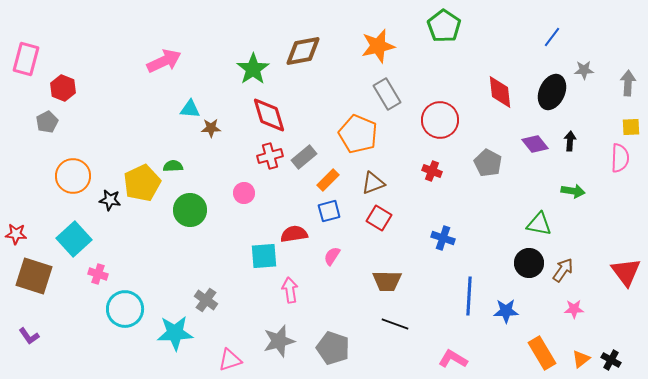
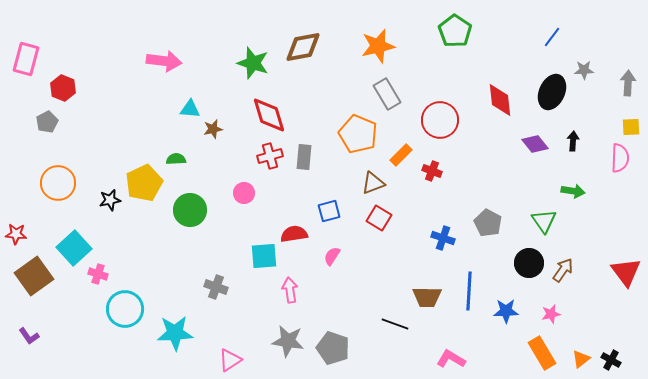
green pentagon at (444, 26): moved 11 px right, 5 px down
brown diamond at (303, 51): moved 4 px up
pink arrow at (164, 61): rotated 32 degrees clockwise
green star at (253, 69): moved 6 px up; rotated 20 degrees counterclockwise
red diamond at (500, 92): moved 8 px down
brown star at (211, 128): moved 2 px right, 1 px down; rotated 12 degrees counterclockwise
black arrow at (570, 141): moved 3 px right
gray rectangle at (304, 157): rotated 45 degrees counterclockwise
gray pentagon at (488, 163): moved 60 px down
green semicircle at (173, 166): moved 3 px right, 7 px up
orange circle at (73, 176): moved 15 px left, 7 px down
orange rectangle at (328, 180): moved 73 px right, 25 px up
yellow pentagon at (142, 183): moved 2 px right
black star at (110, 200): rotated 20 degrees counterclockwise
green triangle at (539, 224): moved 5 px right, 3 px up; rotated 44 degrees clockwise
cyan square at (74, 239): moved 9 px down
brown square at (34, 276): rotated 36 degrees clockwise
brown trapezoid at (387, 281): moved 40 px right, 16 px down
blue line at (469, 296): moved 5 px up
gray cross at (206, 300): moved 10 px right, 13 px up; rotated 15 degrees counterclockwise
pink star at (574, 309): moved 23 px left, 5 px down; rotated 12 degrees counterclockwise
gray star at (279, 341): moved 9 px right; rotated 24 degrees clockwise
pink L-shape at (453, 359): moved 2 px left
pink triangle at (230, 360): rotated 15 degrees counterclockwise
